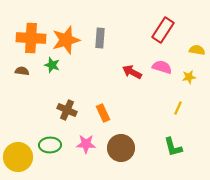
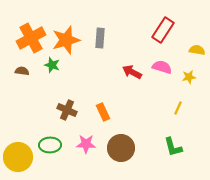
orange cross: rotated 32 degrees counterclockwise
orange rectangle: moved 1 px up
